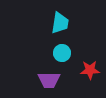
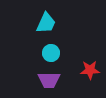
cyan trapezoid: moved 14 px left; rotated 15 degrees clockwise
cyan circle: moved 11 px left
